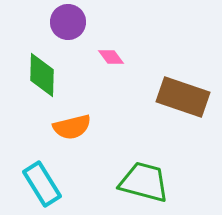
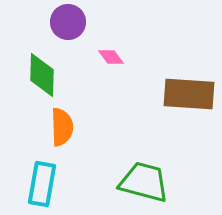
brown rectangle: moved 6 px right, 3 px up; rotated 15 degrees counterclockwise
orange semicircle: moved 10 px left; rotated 78 degrees counterclockwise
cyan rectangle: rotated 42 degrees clockwise
